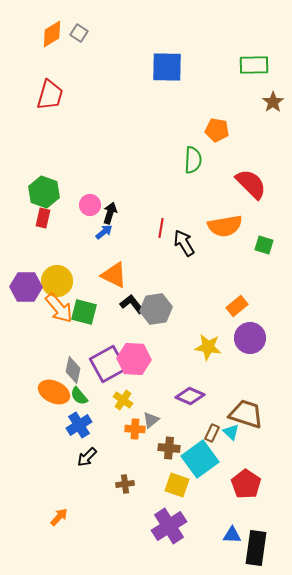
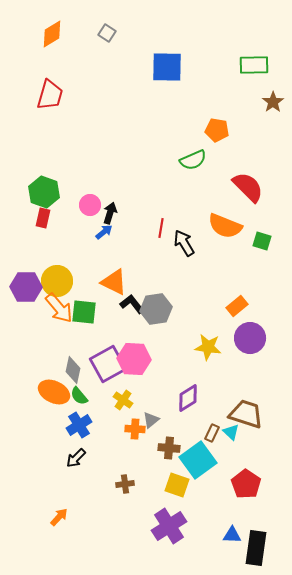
gray square at (79, 33): moved 28 px right
green semicircle at (193, 160): rotated 64 degrees clockwise
red semicircle at (251, 184): moved 3 px left, 3 px down
orange semicircle at (225, 226): rotated 32 degrees clockwise
green square at (264, 245): moved 2 px left, 4 px up
orange triangle at (114, 275): moved 7 px down
green square at (84, 312): rotated 8 degrees counterclockwise
purple diamond at (190, 396): moved 2 px left, 2 px down; rotated 56 degrees counterclockwise
black arrow at (87, 457): moved 11 px left, 1 px down
cyan square at (200, 459): moved 2 px left, 1 px down
